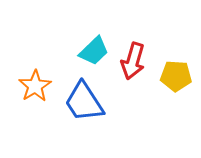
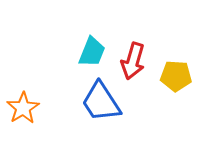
cyan trapezoid: moved 2 px left, 1 px down; rotated 24 degrees counterclockwise
orange star: moved 12 px left, 22 px down
blue trapezoid: moved 17 px right
